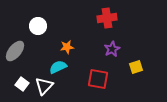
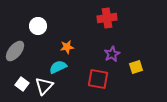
purple star: moved 5 px down
